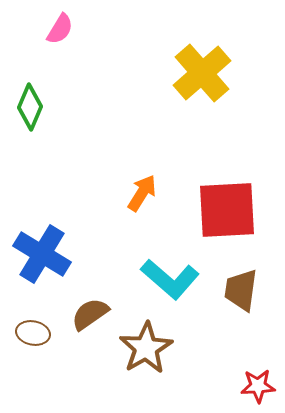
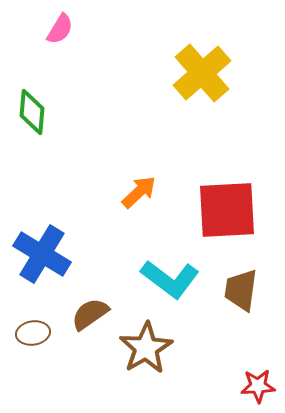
green diamond: moved 2 px right, 5 px down; rotated 18 degrees counterclockwise
orange arrow: moved 3 px left, 1 px up; rotated 15 degrees clockwise
cyan L-shape: rotated 4 degrees counterclockwise
brown ellipse: rotated 20 degrees counterclockwise
